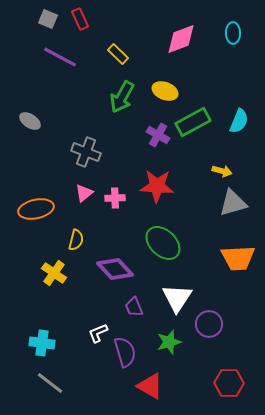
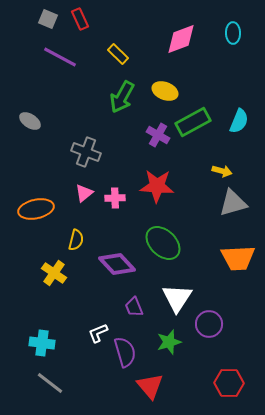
purple diamond: moved 2 px right, 5 px up
red triangle: rotated 20 degrees clockwise
